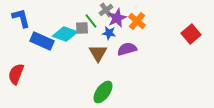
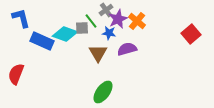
purple star: moved 1 px right, 1 px down
